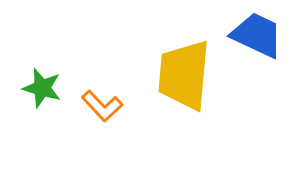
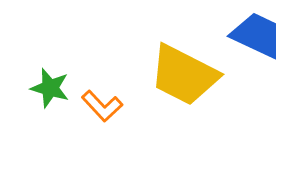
yellow trapezoid: rotated 68 degrees counterclockwise
green star: moved 8 px right
